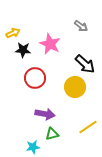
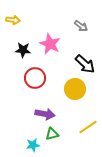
yellow arrow: moved 13 px up; rotated 32 degrees clockwise
yellow circle: moved 2 px down
cyan star: moved 2 px up
